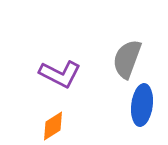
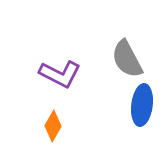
gray semicircle: rotated 48 degrees counterclockwise
orange diamond: rotated 28 degrees counterclockwise
